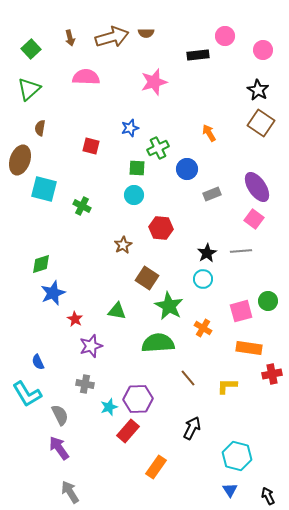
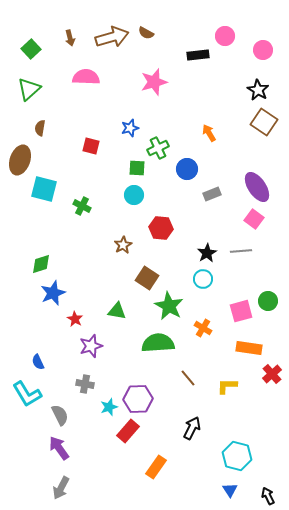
brown semicircle at (146, 33): rotated 28 degrees clockwise
brown square at (261, 123): moved 3 px right, 1 px up
red cross at (272, 374): rotated 30 degrees counterclockwise
gray arrow at (70, 492): moved 9 px left, 4 px up; rotated 120 degrees counterclockwise
